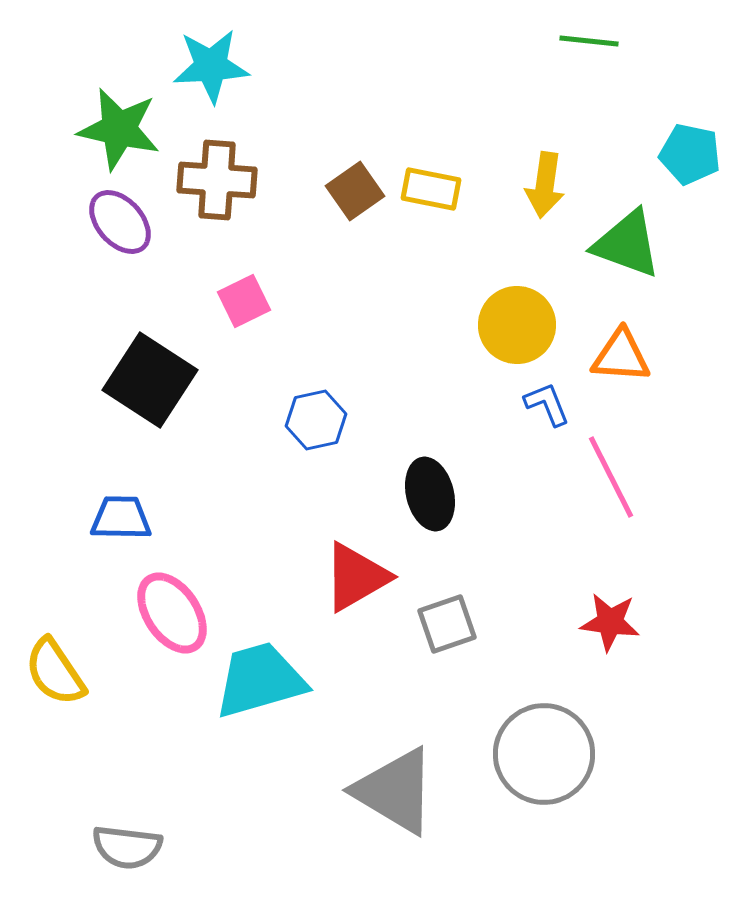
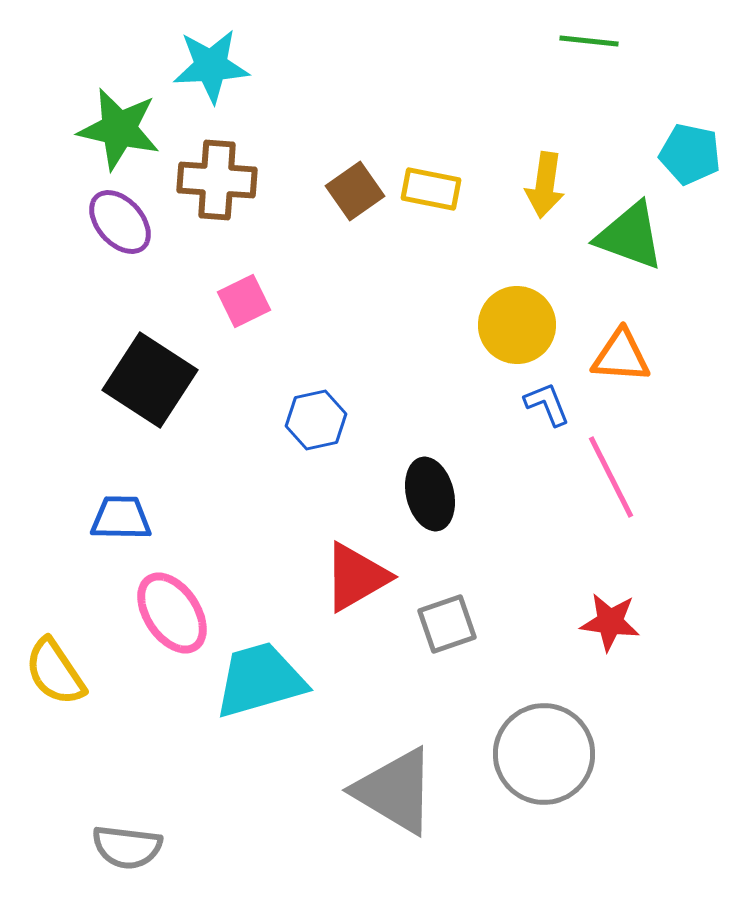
green triangle: moved 3 px right, 8 px up
